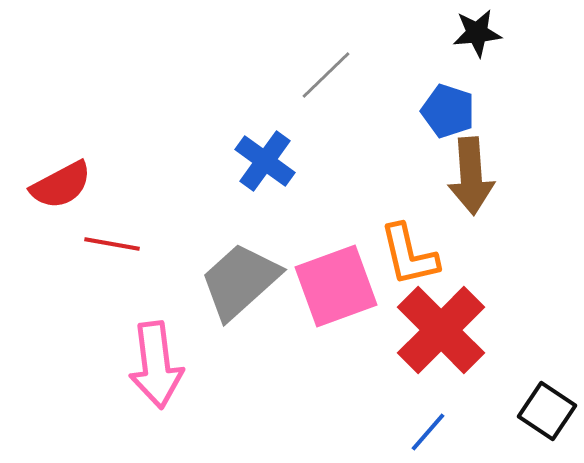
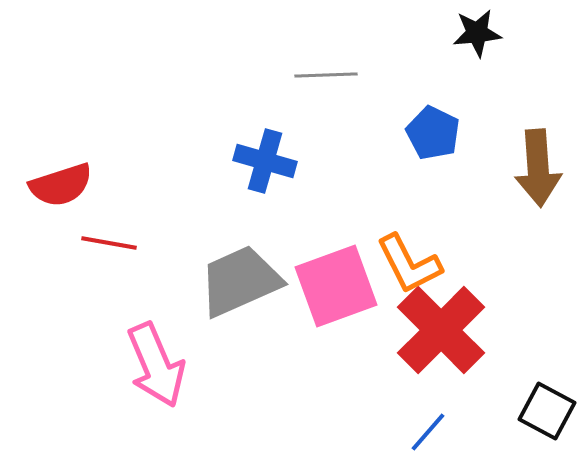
gray line: rotated 42 degrees clockwise
blue pentagon: moved 15 px left, 22 px down; rotated 8 degrees clockwise
blue cross: rotated 20 degrees counterclockwise
brown arrow: moved 67 px right, 8 px up
red semicircle: rotated 10 degrees clockwise
red line: moved 3 px left, 1 px up
orange L-shape: moved 9 px down; rotated 14 degrees counterclockwise
gray trapezoid: rotated 18 degrees clockwise
pink arrow: rotated 16 degrees counterclockwise
black square: rotated 6 degrees counterclockwise
